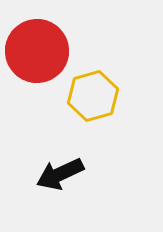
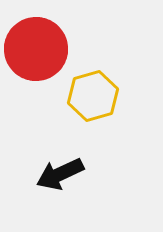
red circle: moved 1 px left, 2 px up
